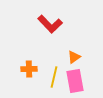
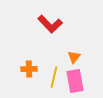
orange triangle: rotated 16 degrees counterclockwise
